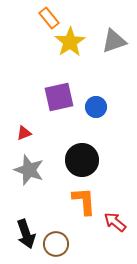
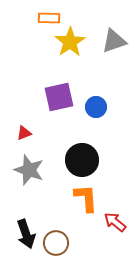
orange rectangle: rotated 50 degrees counterclockwise
orange L-shape: moved 2 px right, 3 px up
brown circle: moved 1 px up
